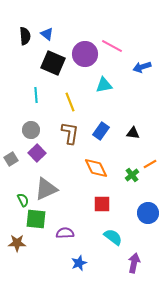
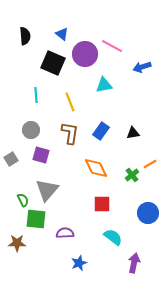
blue triangle: moved 15 px right
black triangle: rotated 16 degrees counterclockwise
purple square: moved 4 px right, 2 px down; rotated 30 degrees counterclockwise
gray triangle: moved 1 px right, 1 px down; rotated 25 degrees counterclockwise
